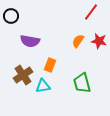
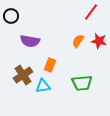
green trapezoid: rotated 80 degrees counterclockwise
